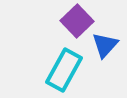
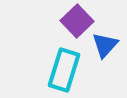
cyan rectangle: rotated 12 degrees counterclockwise
